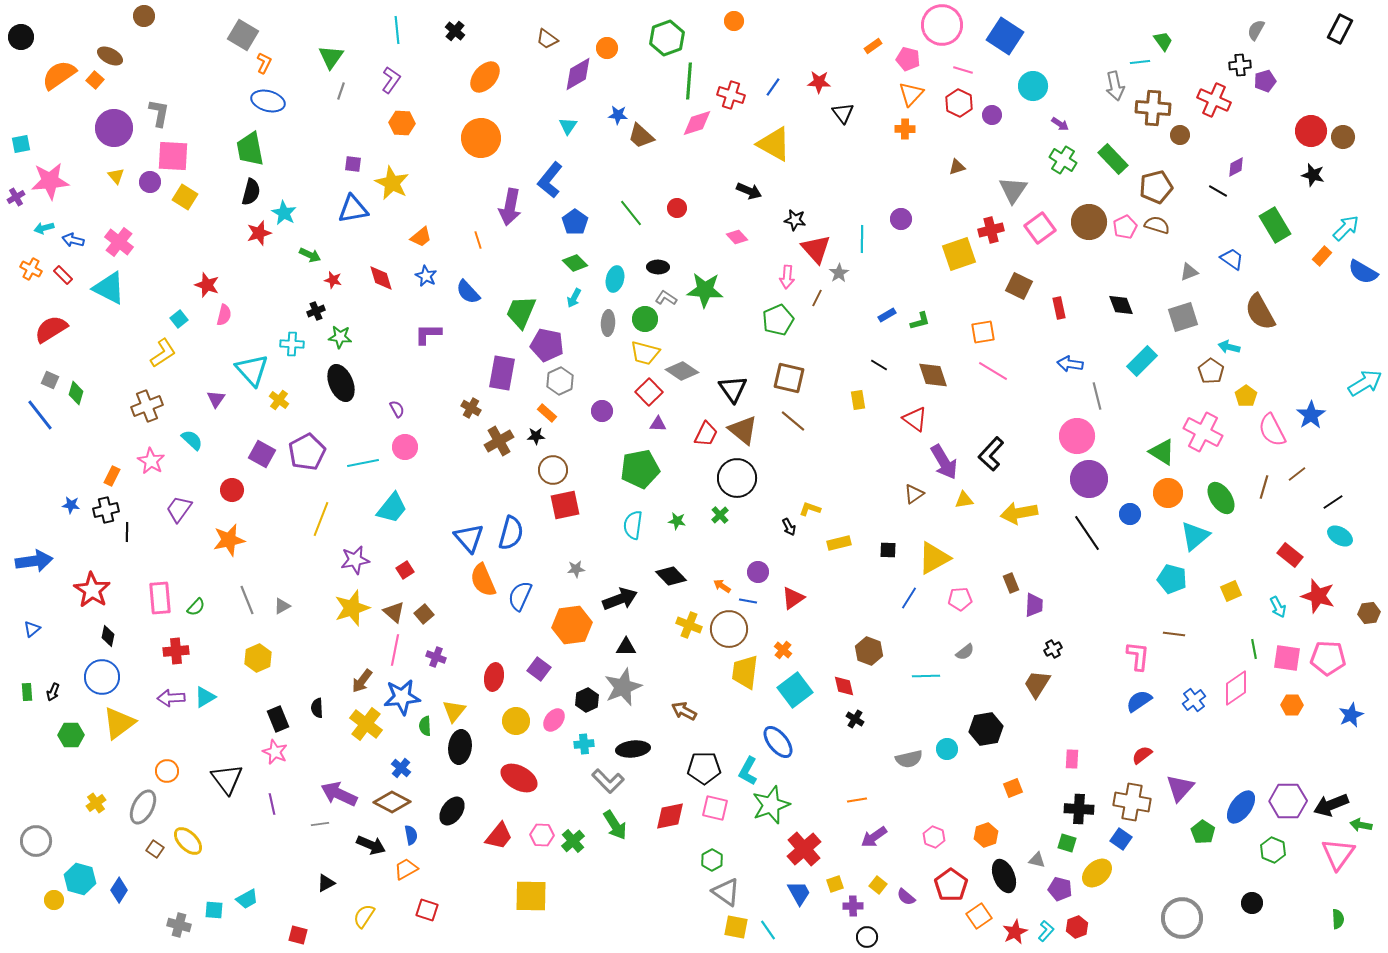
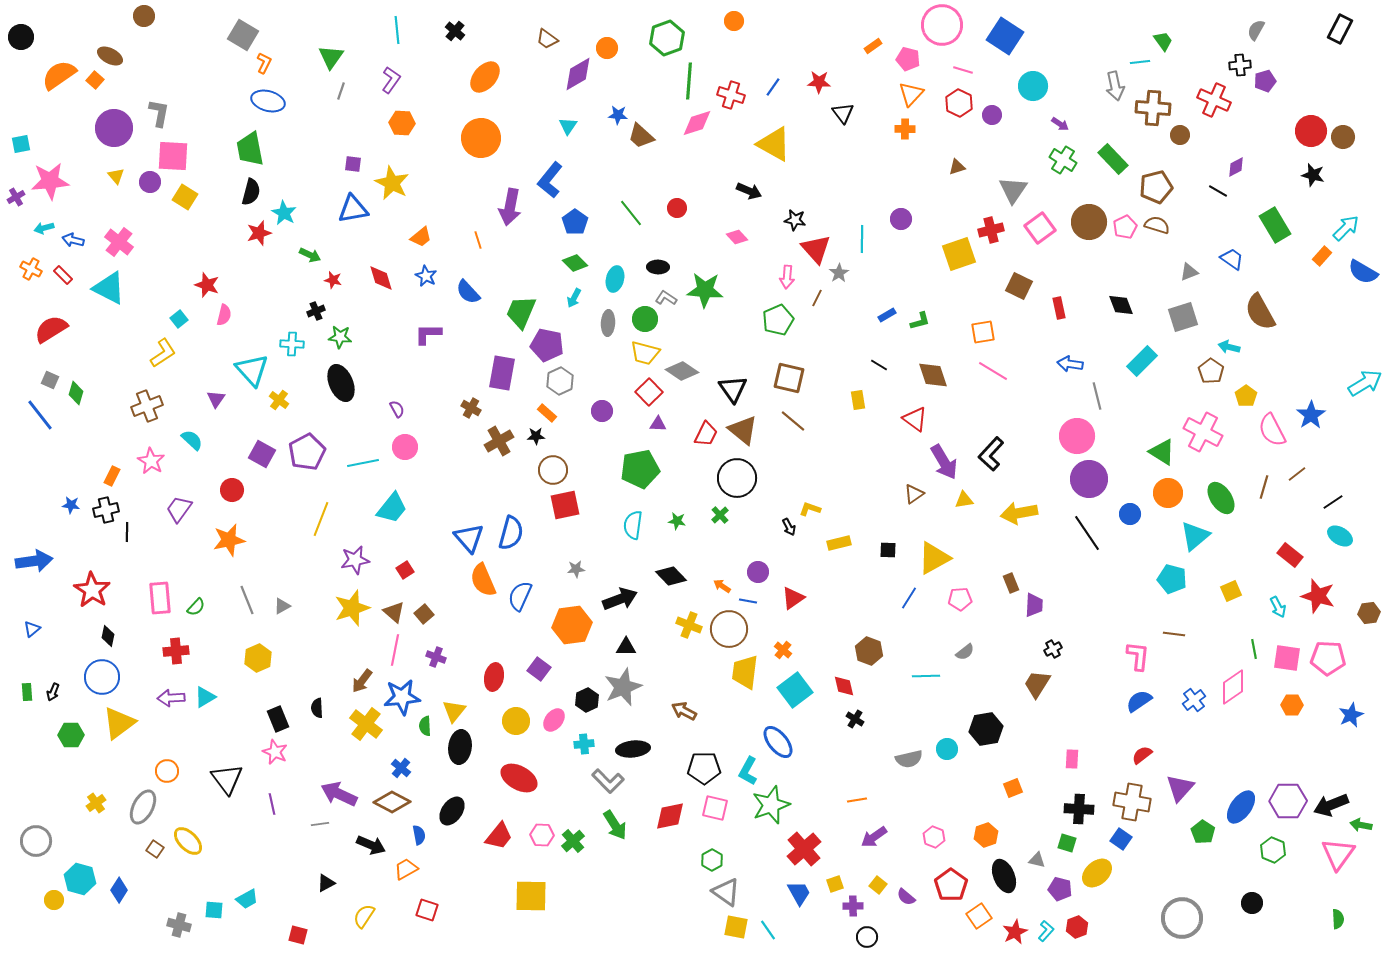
pink diamond at (1236, 688): moved 3 px left, 1 px up
blue semicircle at (411, 835): moved 8 px right
